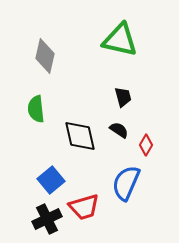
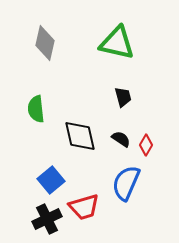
green triangle: moved 3 px left, 3 px down
gray diamond: moved 13 px up
black semicircle: moved 2 px right, 9 px down
